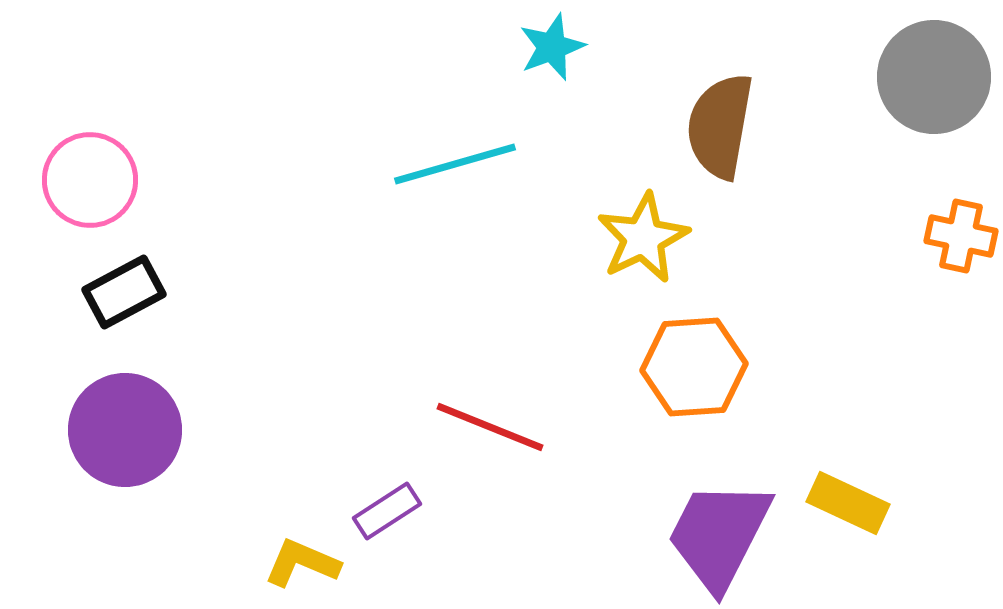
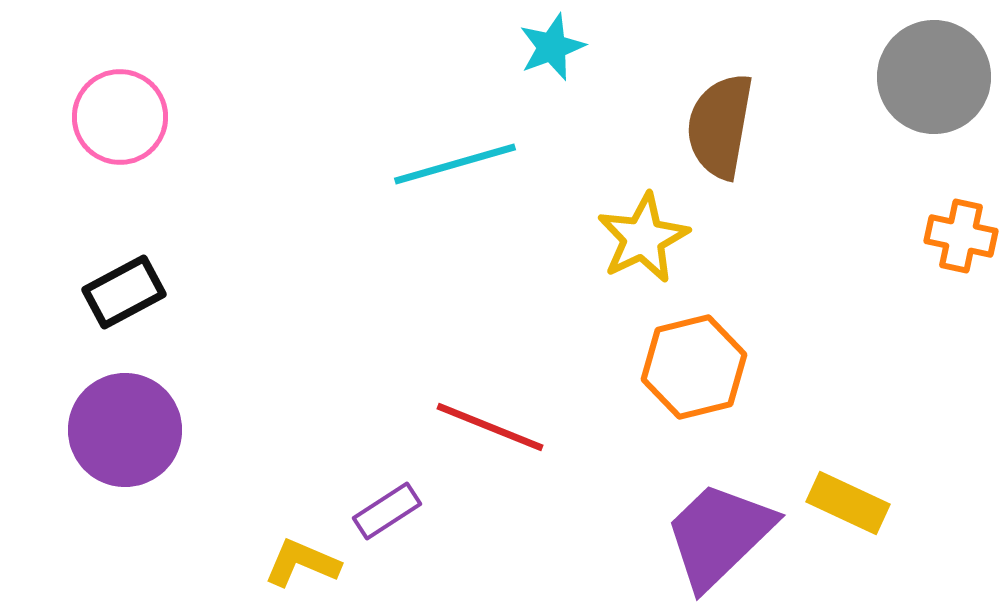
pink circle: moved 30 px right, 63 px up
orange hexagon: rotated 10 degrees counterclockwise
purple trapezoid: rotated 19 degrees clockwise
